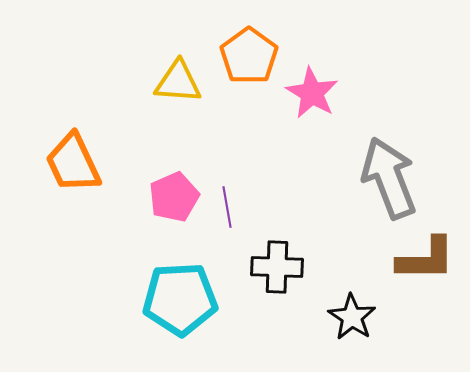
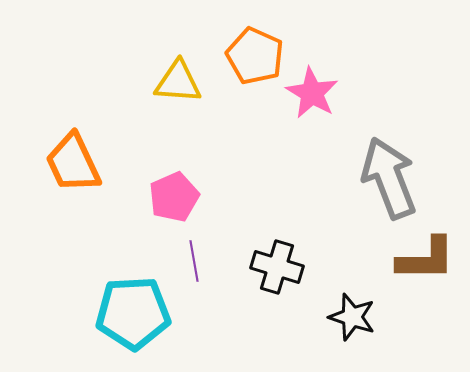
orange pentagon: moved 6 px right; rotated 12 degrees counterclockwise
purple line: moved 33 px left, 54 px down
black cross: rotated 15 degrees clockwise
cyan pentagon: moved 47 px left, 14 px down
black star: rotated 15 degrees counterclockwise
